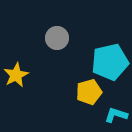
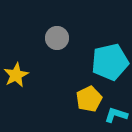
yellow pentagon: moved 7 px down; rotated 10 degrees counterclockwise
